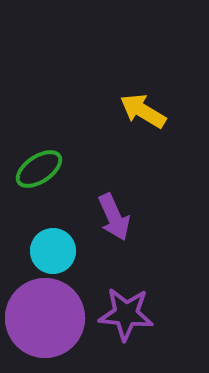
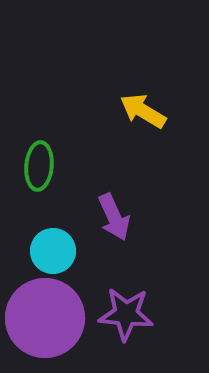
green ellipse: moved 3 px up; rotated 51 degrees counterclockwise
